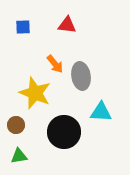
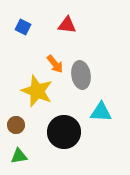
blue square: rotated 28 degrees clockwise
gray ellipse: moved 1 px up
yellow star: moved 2 px right, 2 px up
